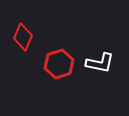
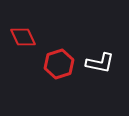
red diamond: rotated 48 degrees counterclockwise
